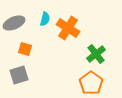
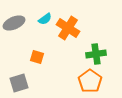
cyan semicircle: rotated 40 degrees clockwise
orange square: moved 12 px right, 8 px down
green cross: rotated 30 degrees clockwise
gray square: moved 8 px down
orange pentagon: moved 1 px left, 2 px up
